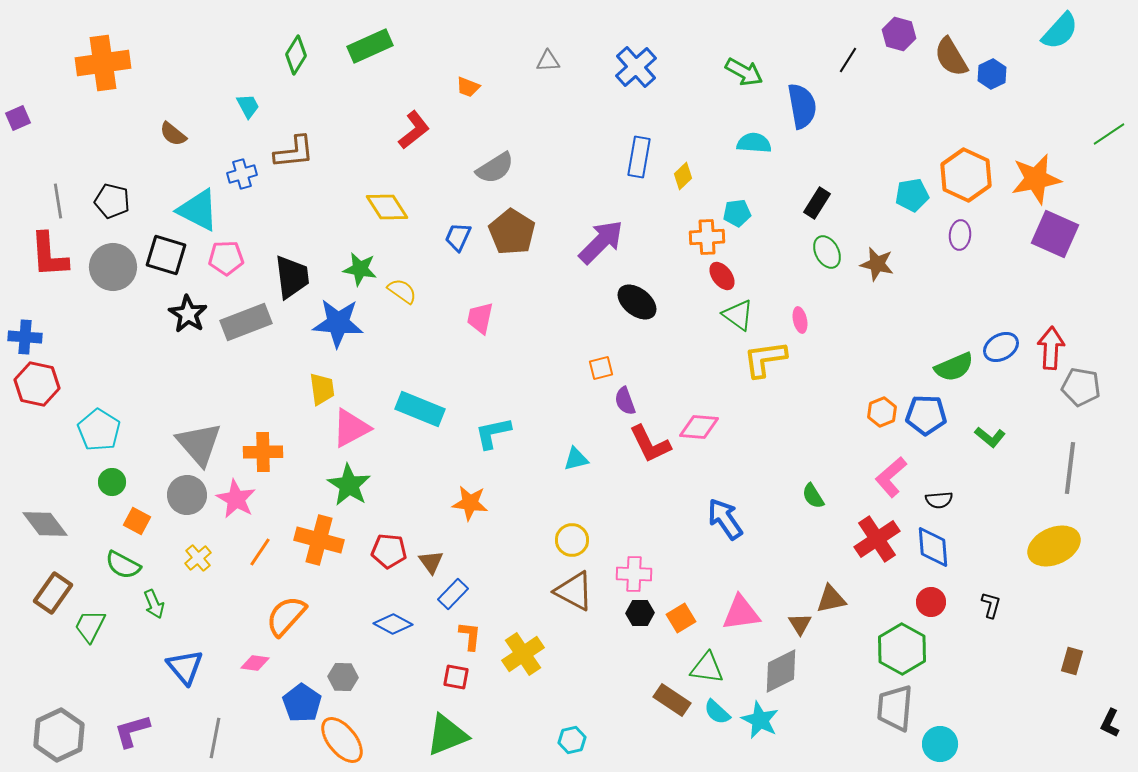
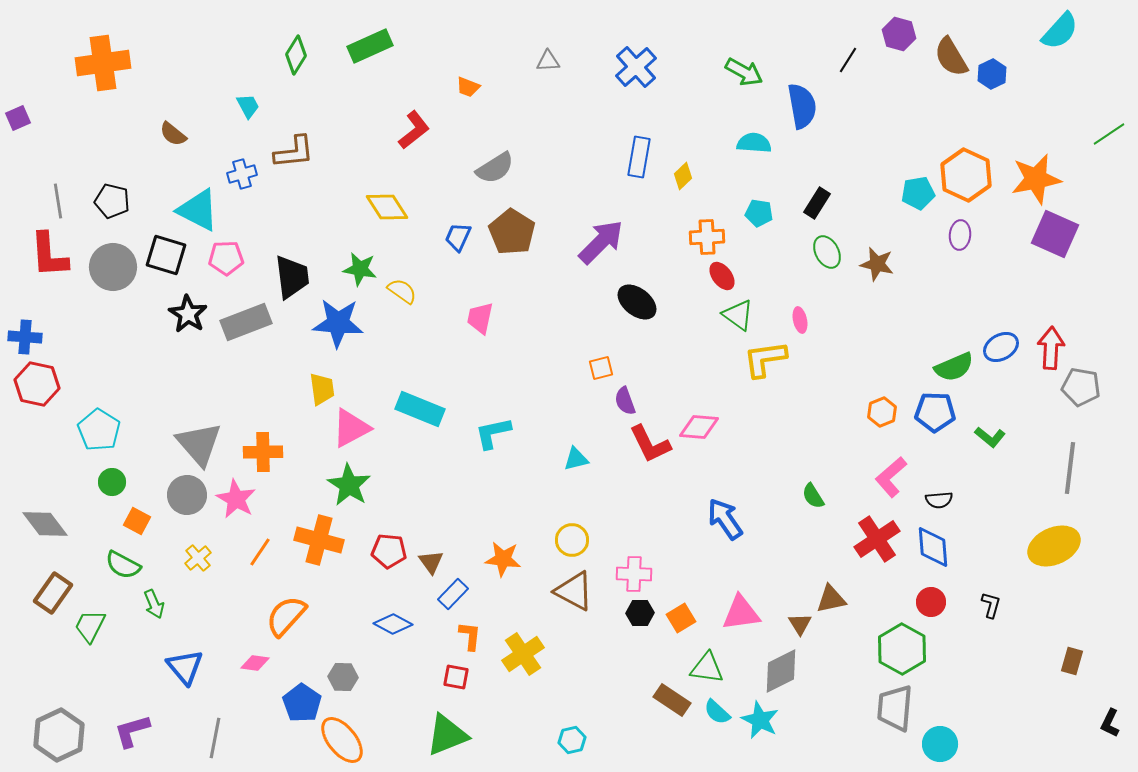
cyan pentagon at (912, 195): moved 6 px right, 2 px up
cyan pentagon at (737, 213): moved 22 px right; rotated 16 degrees clockwise
blue pentagon at (926, 415): moved 9 px right, 3 px up
orange star at (470, 503): moved 33 px right, 56 px down
